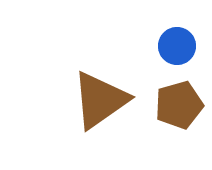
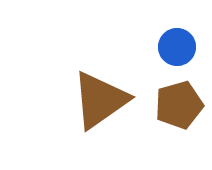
blue circle: moved 1 px down
